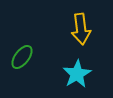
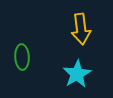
green ellipse: rotated 40 degrees counterclockwise
